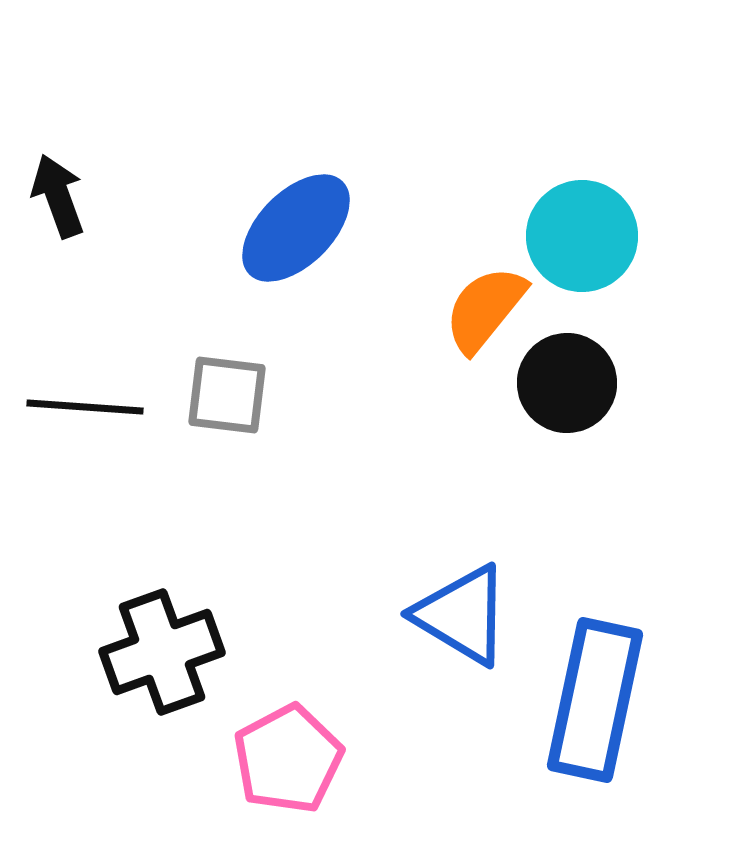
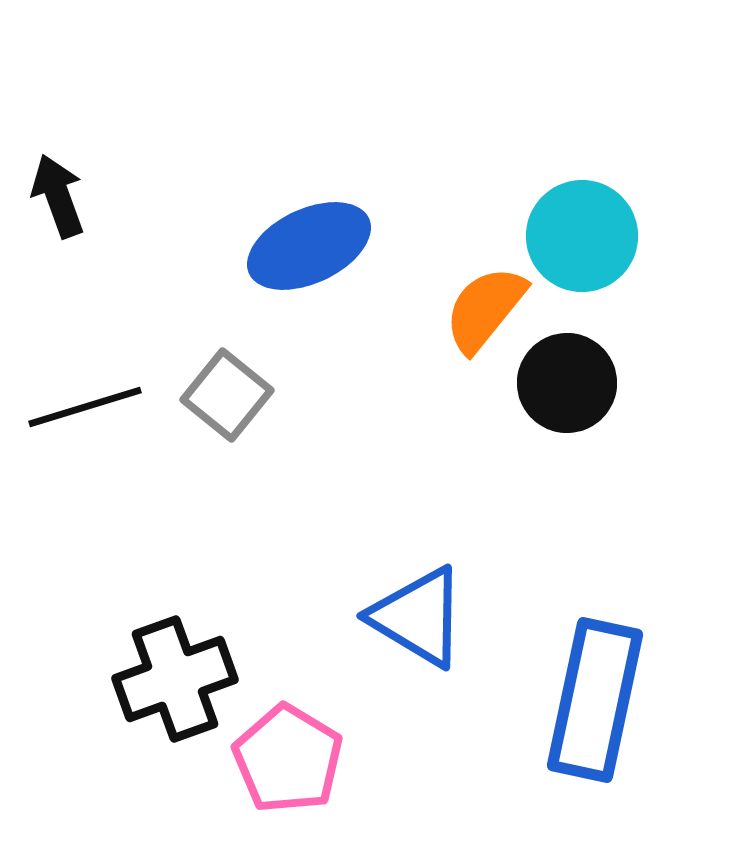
blue ellipse: moved 13 px right, 18 px down; rotated 20 degrees clockwise
gray square: rotated 32 degrees clockwise
black line: rotated 21 degrees counterclockwise
blue triangle: moved 44 px left, 2 px down
black cross: moved 13 px right, 27 px down
pink pentagon: rotated 13 degrees counterclockwise
